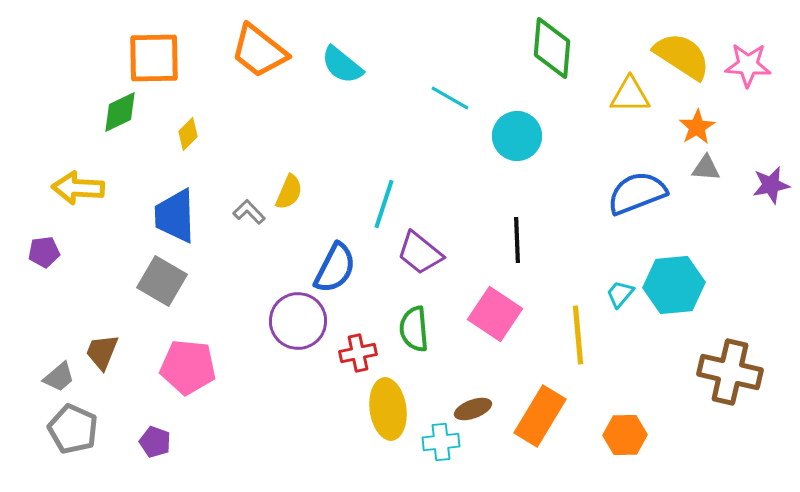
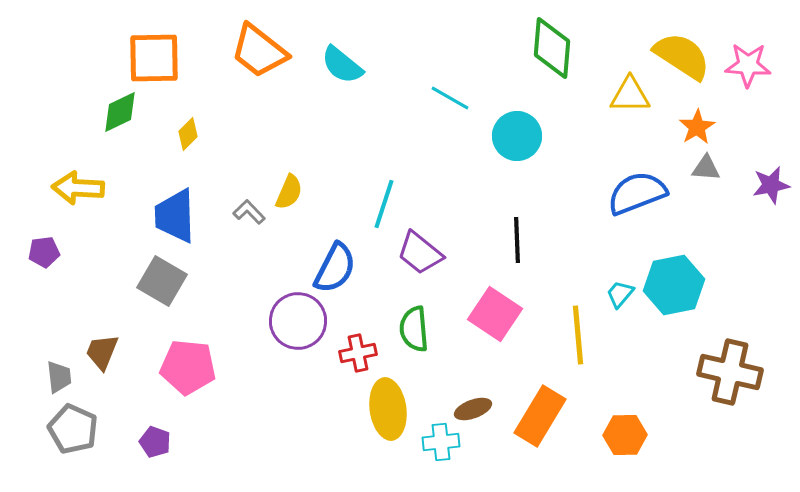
cyan hexagon at (674, 285): rotated 6 degrees counterclockwise
gray trapezoid at (59, 377): rotated 56 degrees counterclockwise
